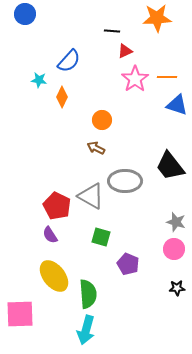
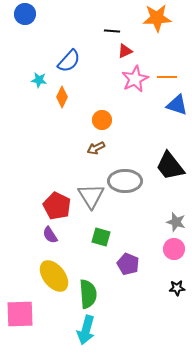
pink star: rotated 8 degrees clockwise
brown arrow: rotated 54 degrees counterclockwise
gray triangle: rotated 28 degrees clockwise
